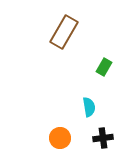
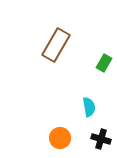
brown rectangle: moved 8 px left, 13 px down
green rectangle: moved 4 px up
black cross: moved 2 px left, 1 px down; rotated 24 degrees clockwise
